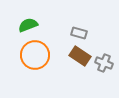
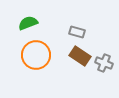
green semicircle: moved 2 px up
gray rectangle: moved 2 px left, 1 px up
orange circle: moved 1 px right
